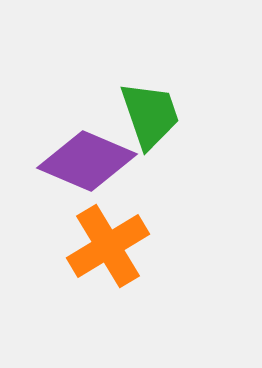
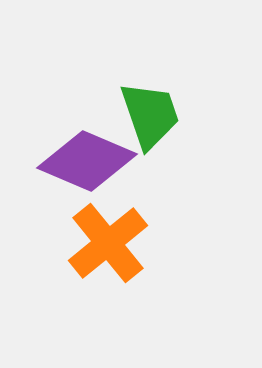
orange cross: moved 3 px up; rotated 8 degrees counterclockwise
